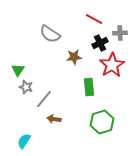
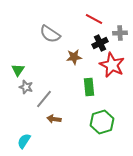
red star: rotated 15 degrees counterclockwise
